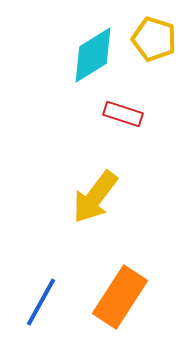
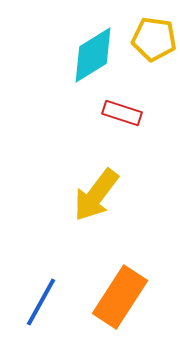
yellow pentagon: rotated 9 degrees counterclockwise
red rectangle: moved 1 px left, 1 px up
yellow arrow: moved 1 px right, 2 px up
